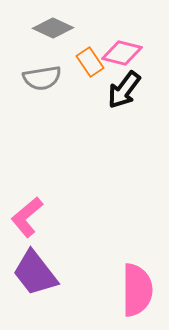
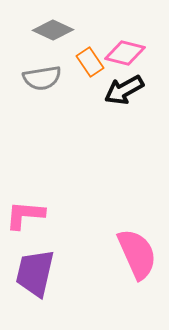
gray diamond: moved 2 px down
pink diamond: moved 3 px right
black arrow: rotated 24 degrees clockwise
pink L-shape: moved 2 px left, 2 px up; rotated 45 degrees clockwise
purple trapezoid: rotated 51 degrees clockwise
pink semicircle: moved 36 px up; rotated 24 degrees counterclockwise
